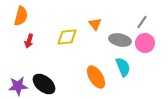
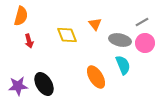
gray line: rotated 24 degrees clockwise
yellow diamond: moved 2 px up; rotated 75 degrees clockwise
red arrow: rotated 32 degrees counterclockwise
cyan semicircle: moved 2 px up
black ellipse: rotated 20 degrees clockwise
